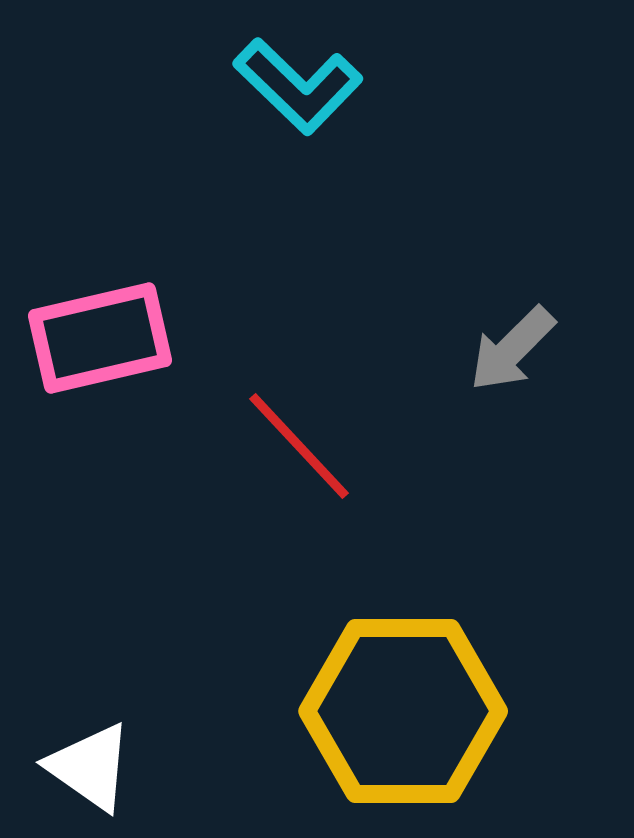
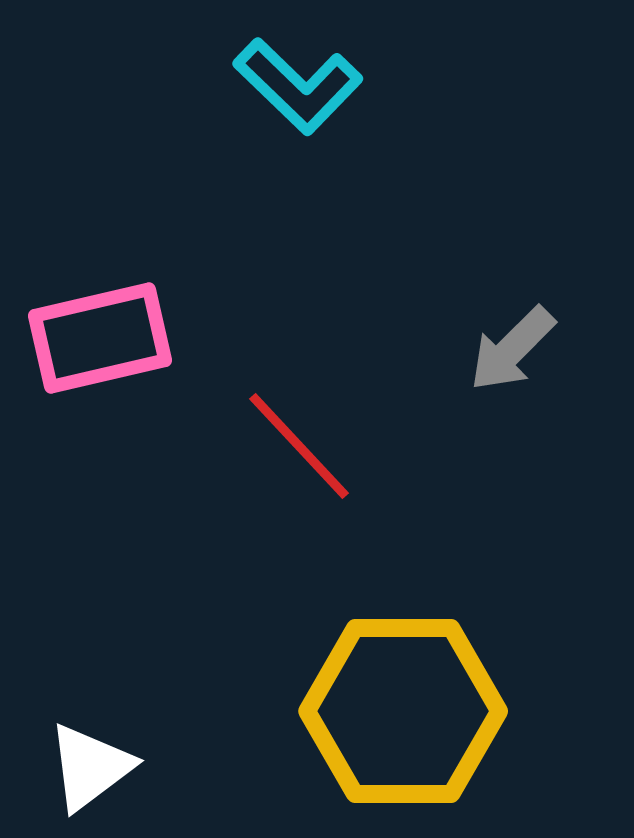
white triangle: rotated 48 degrees clockwise
